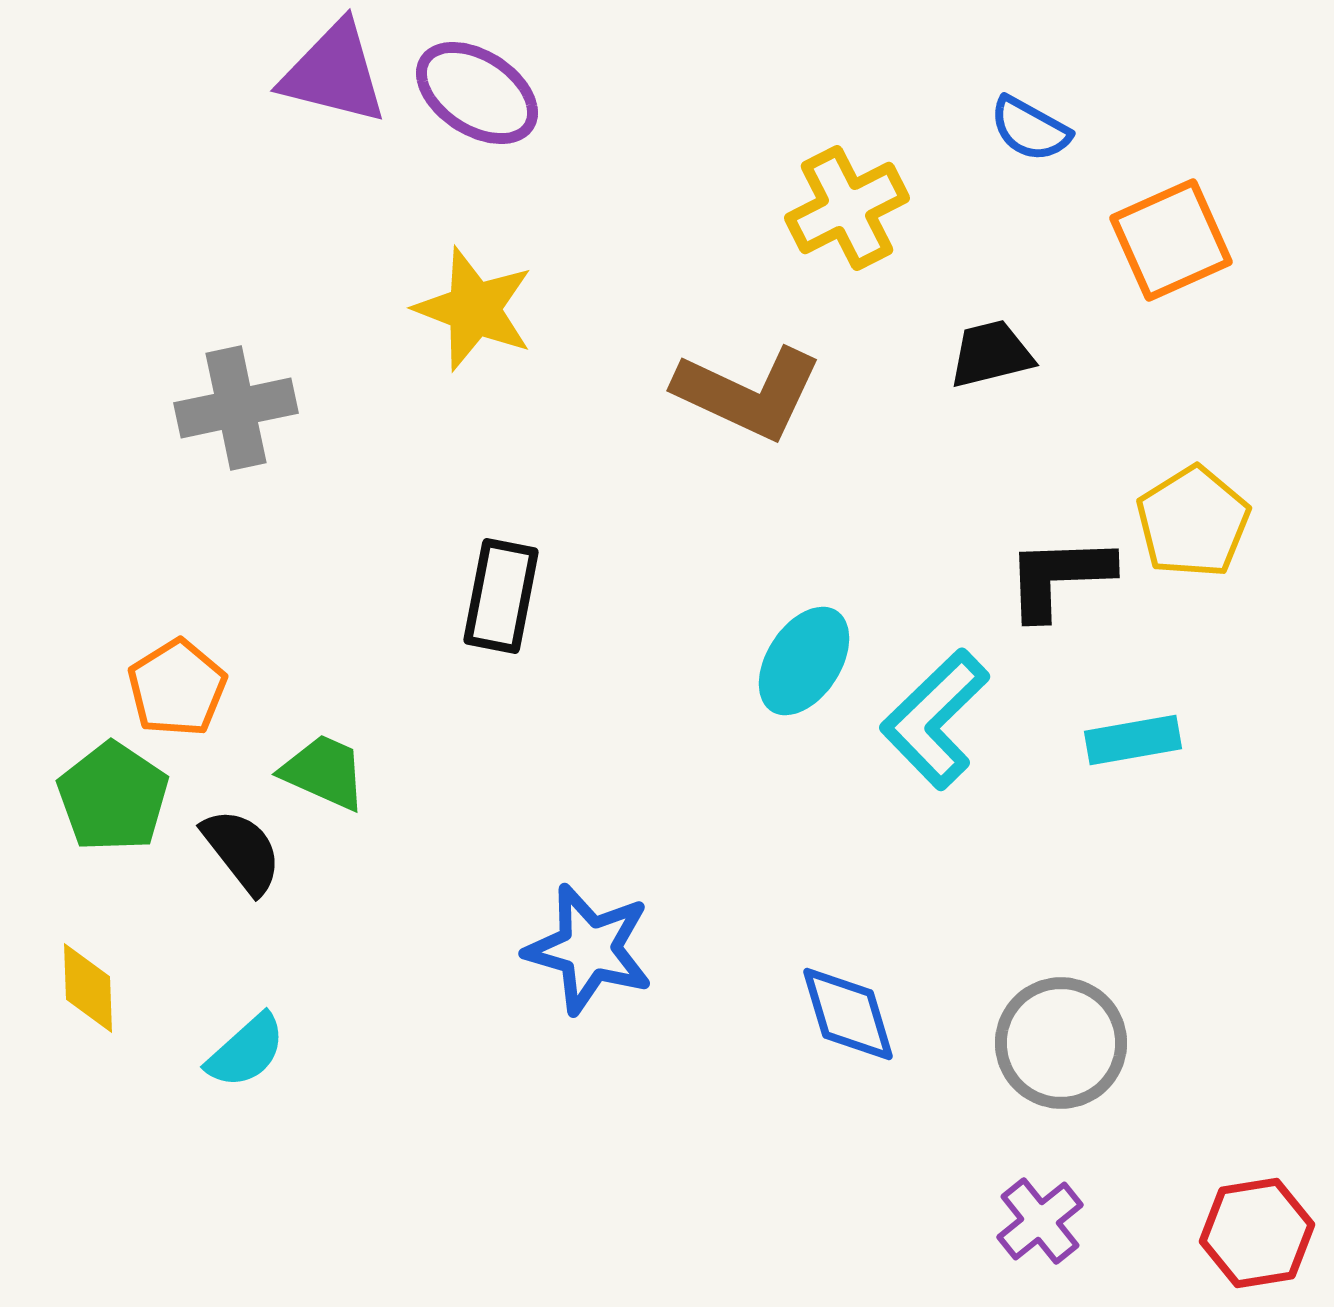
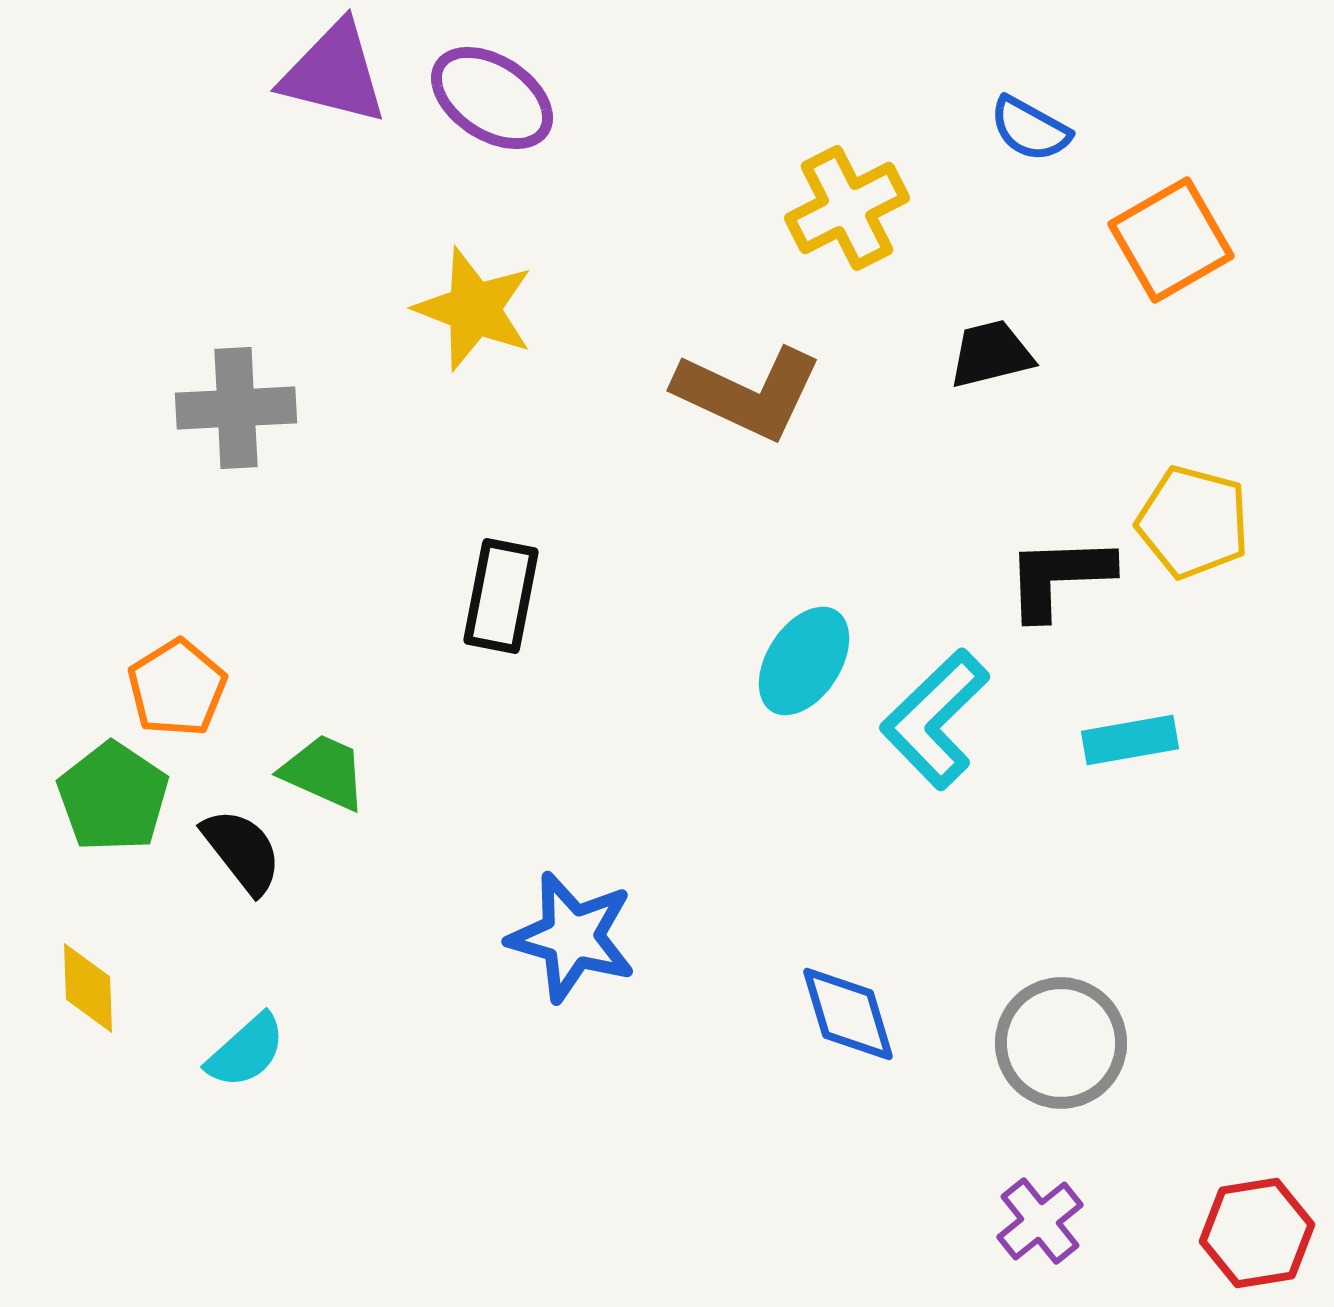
purple ellipse: moved 15 px right, 5 px down
orange square: rotated 6 degrees counterclockwise
gray cross: rotated 9 degrees clockwise
yellow pentagon: rotated 25 degrees counterclockwise
cyan rectangle: moved 3 px left
blue star: moved 17 px left, 12 px up
